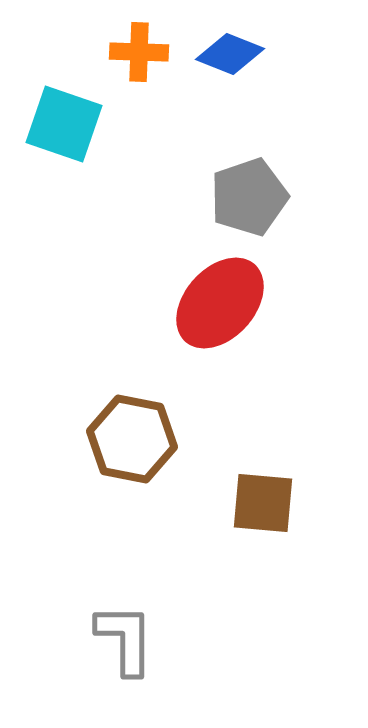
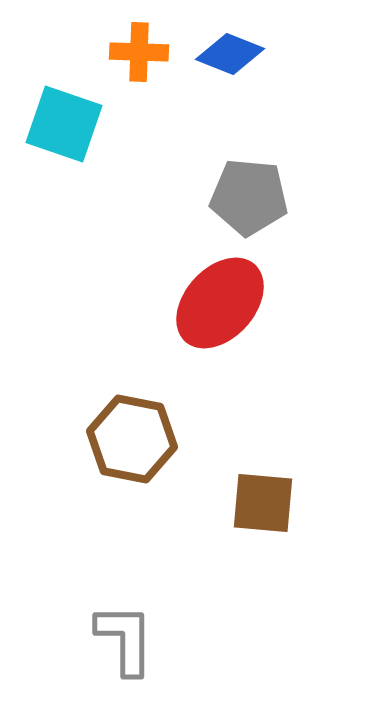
gray pentagon: rotated 24 degrees clockwise
